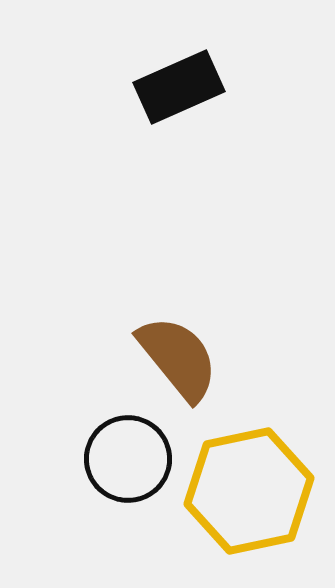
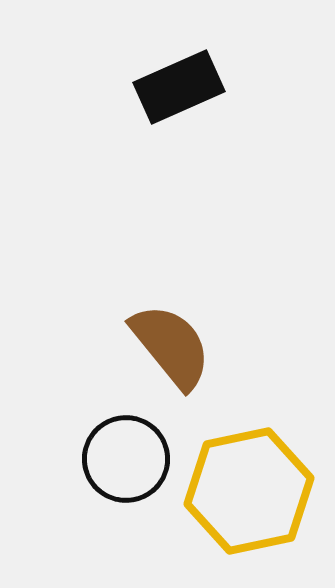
brown semicircle: moved 7 px left, 12 px up
black circle: moved 2 px left
